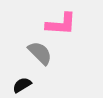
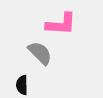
black semicircle: rotated 60 degrees counterclockwise
